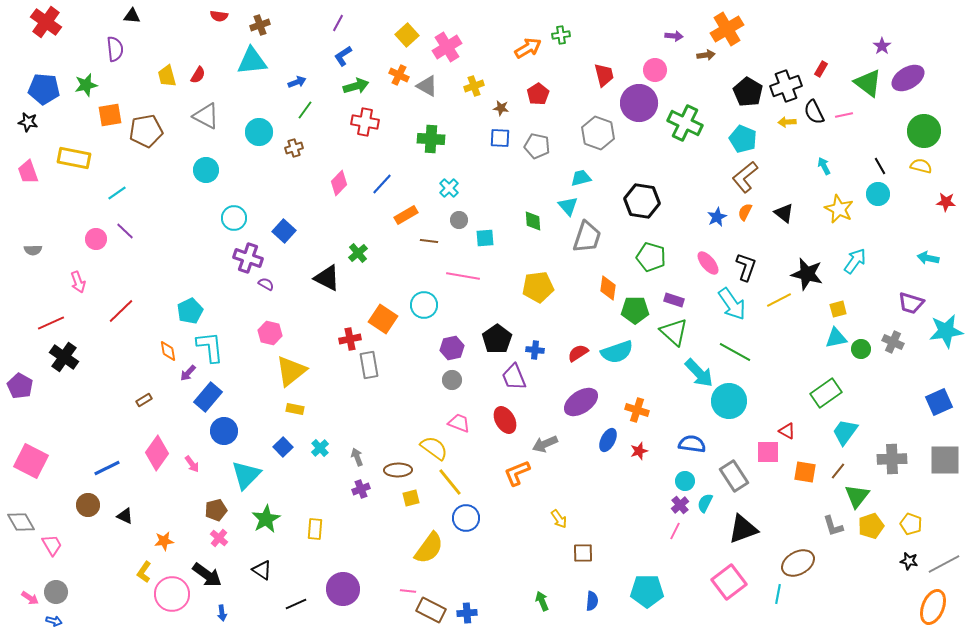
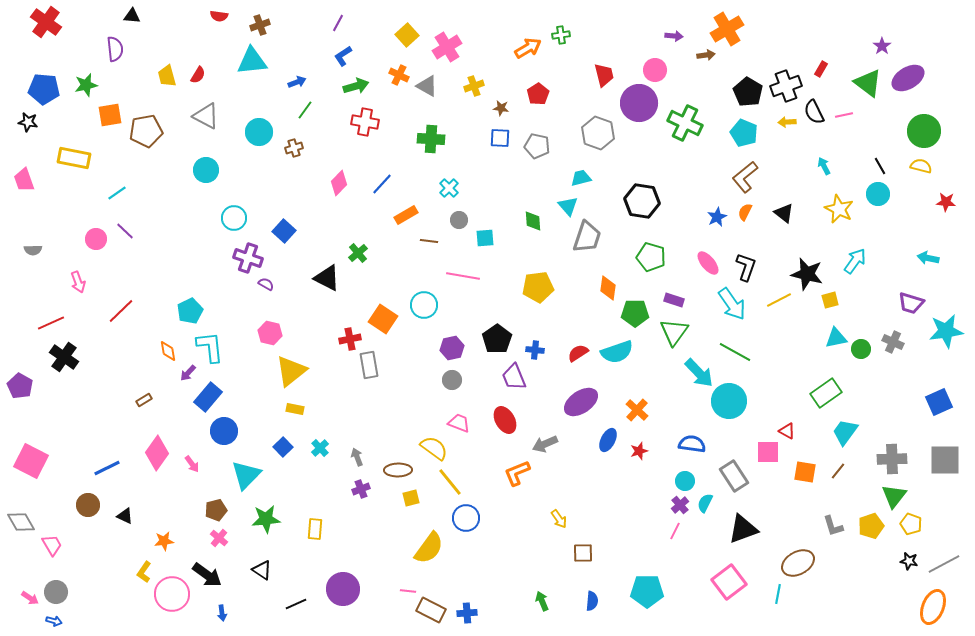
cyan pentagon at (743, 139): moved 1 px right, 6 px up
pink trapezoid at (28, 172): moved 4 px left, 8 px down
yellow square at (838, 309): moved 8 px left, 9 px up
green pentagon at (635, 310): moved 3 px down
green triangle at (674, 332): rotated 24 degrees clockwise
orange cross at (637, 410): rotated 25 degrees clockwise
green triangle at (857, 496): moved 37 px right
green star at (266, 519): rotated 24 degrees clockwise
